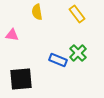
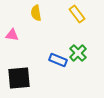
yellow semicircle: moved 1 px left, 1 px down
black square: moved 2 px left, 1 px up
